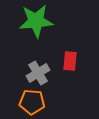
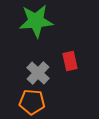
red rectangle: rotated 18 degrees counterclockwise
gray cross: rotated 15 degrees counterclockwise
